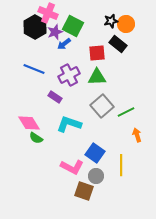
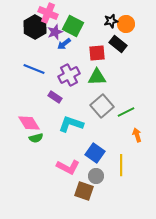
cyan L-shape: moved 2 px right
green semicircle: rotated 48 degrees counterclockwise
pink L-shape: moved 4 px left
